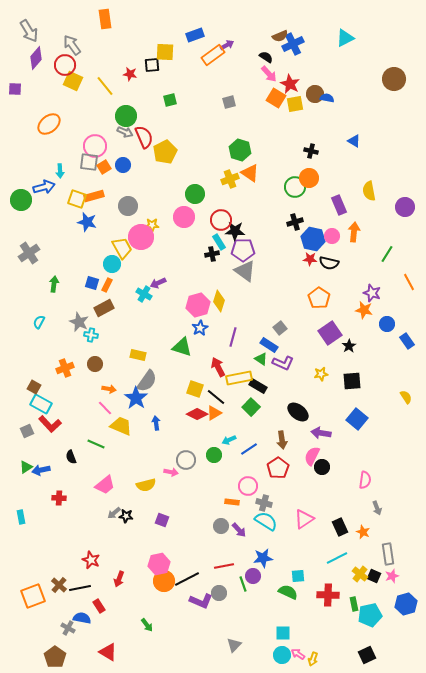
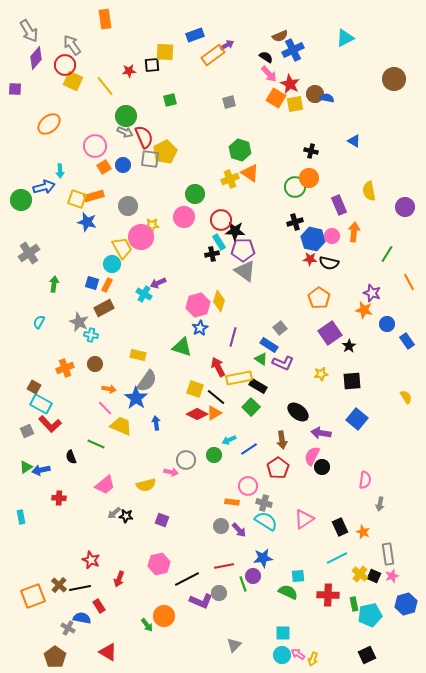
blue cross at (293, 44): moved 6 px down
red star at (130, 74): moved 1 px left, 3 px up; rotated 16 degrees counterclockwise
gray square at (89, 162): moved 61 px right, 3 px up
gray arrow at (377, 508): moved 3 px right, 4 px up; rotated 32 degrees clockwise
orange circle at (164, 581): moved 35 px down
